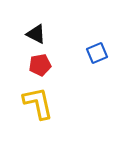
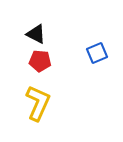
red pentagon: moved 4 px up; rotated 15 degrees clockwise
yellow L-shape: rotated 36 degrees clockwise
